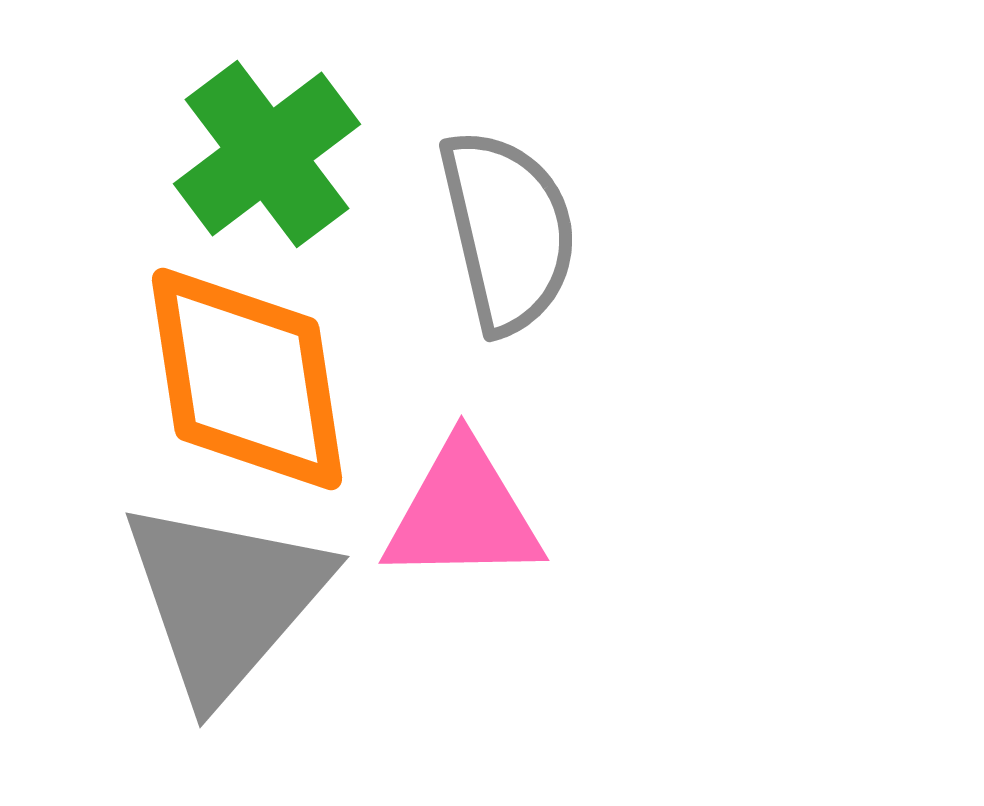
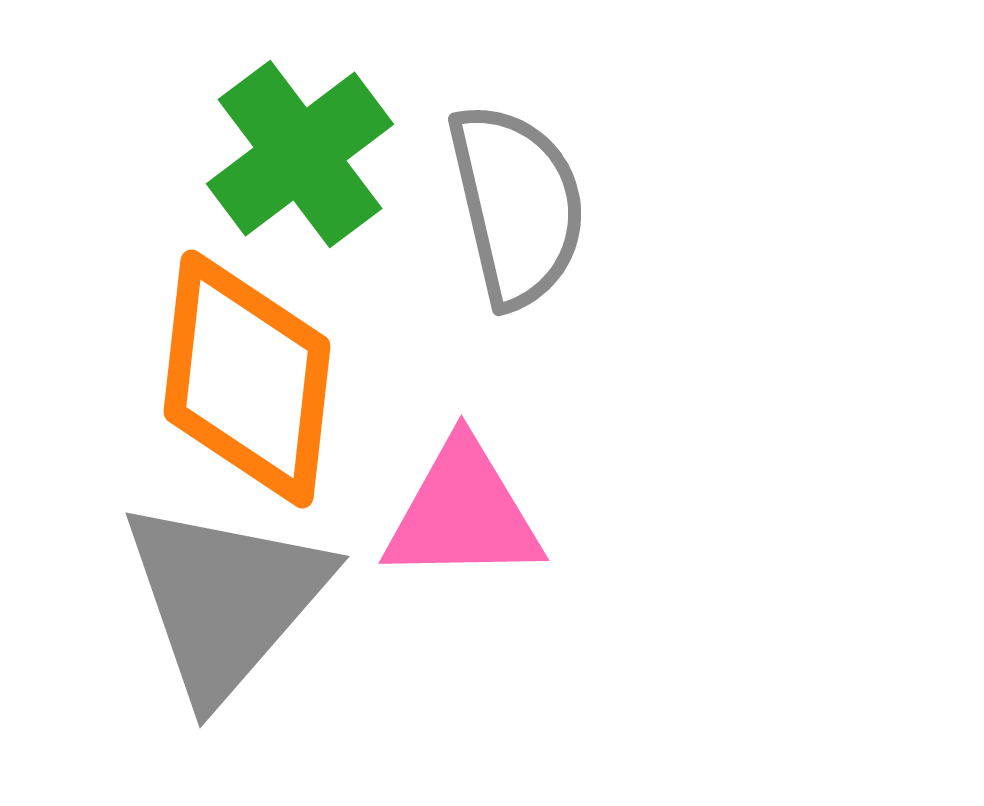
green cross: moved 33 px right
gray semicircle: moved 9 px right, 26 px up
orange diamond: rotated 15 degrees clockwise
